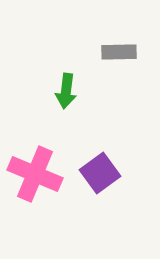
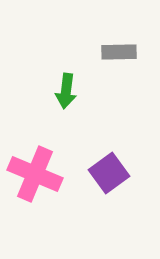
purple square: moved 9 px right
